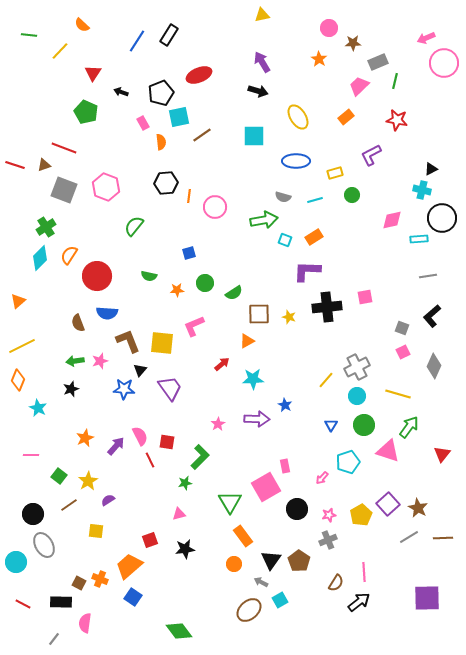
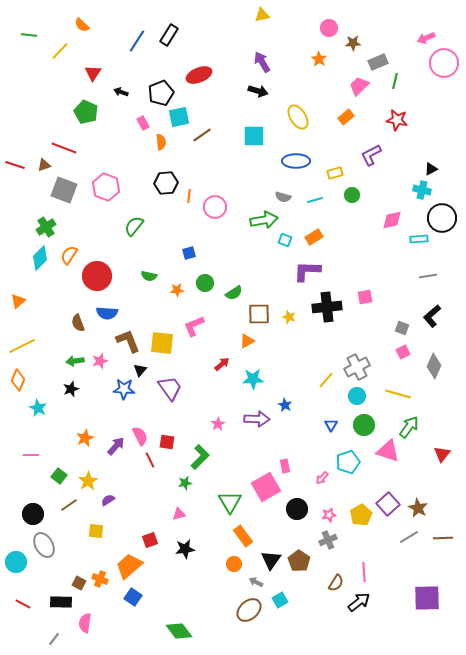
gray arrow at (261, 582): moved 5 px left
